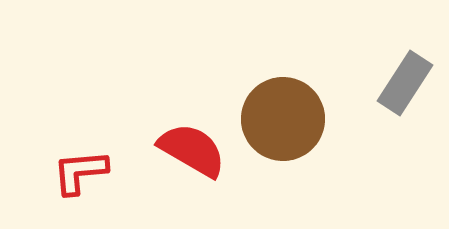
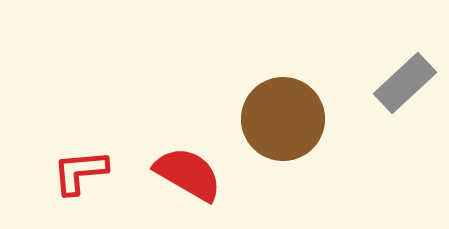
gray rectangle: rotated 14 degrees clockwise
red semicircle: moved 4 px left, 24 px down
